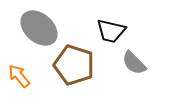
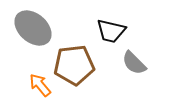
gray ellipse: moved 6 px left
brown pentagon: rotated 24 degrees counterclockwise
orange arrow: moved 21 px right, 9 px down
